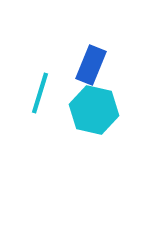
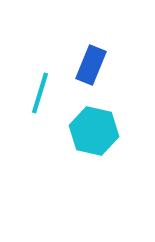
cyan hexagon: moved 21 px down
